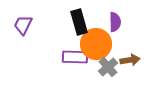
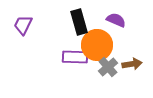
purple semicircle: moved 1 px right, 2 px up; rotated 66 degrees counterclockwise
orange circle: moved 1 px right, 1 px down
brown arrow: moved 2 px right, 4 px down
